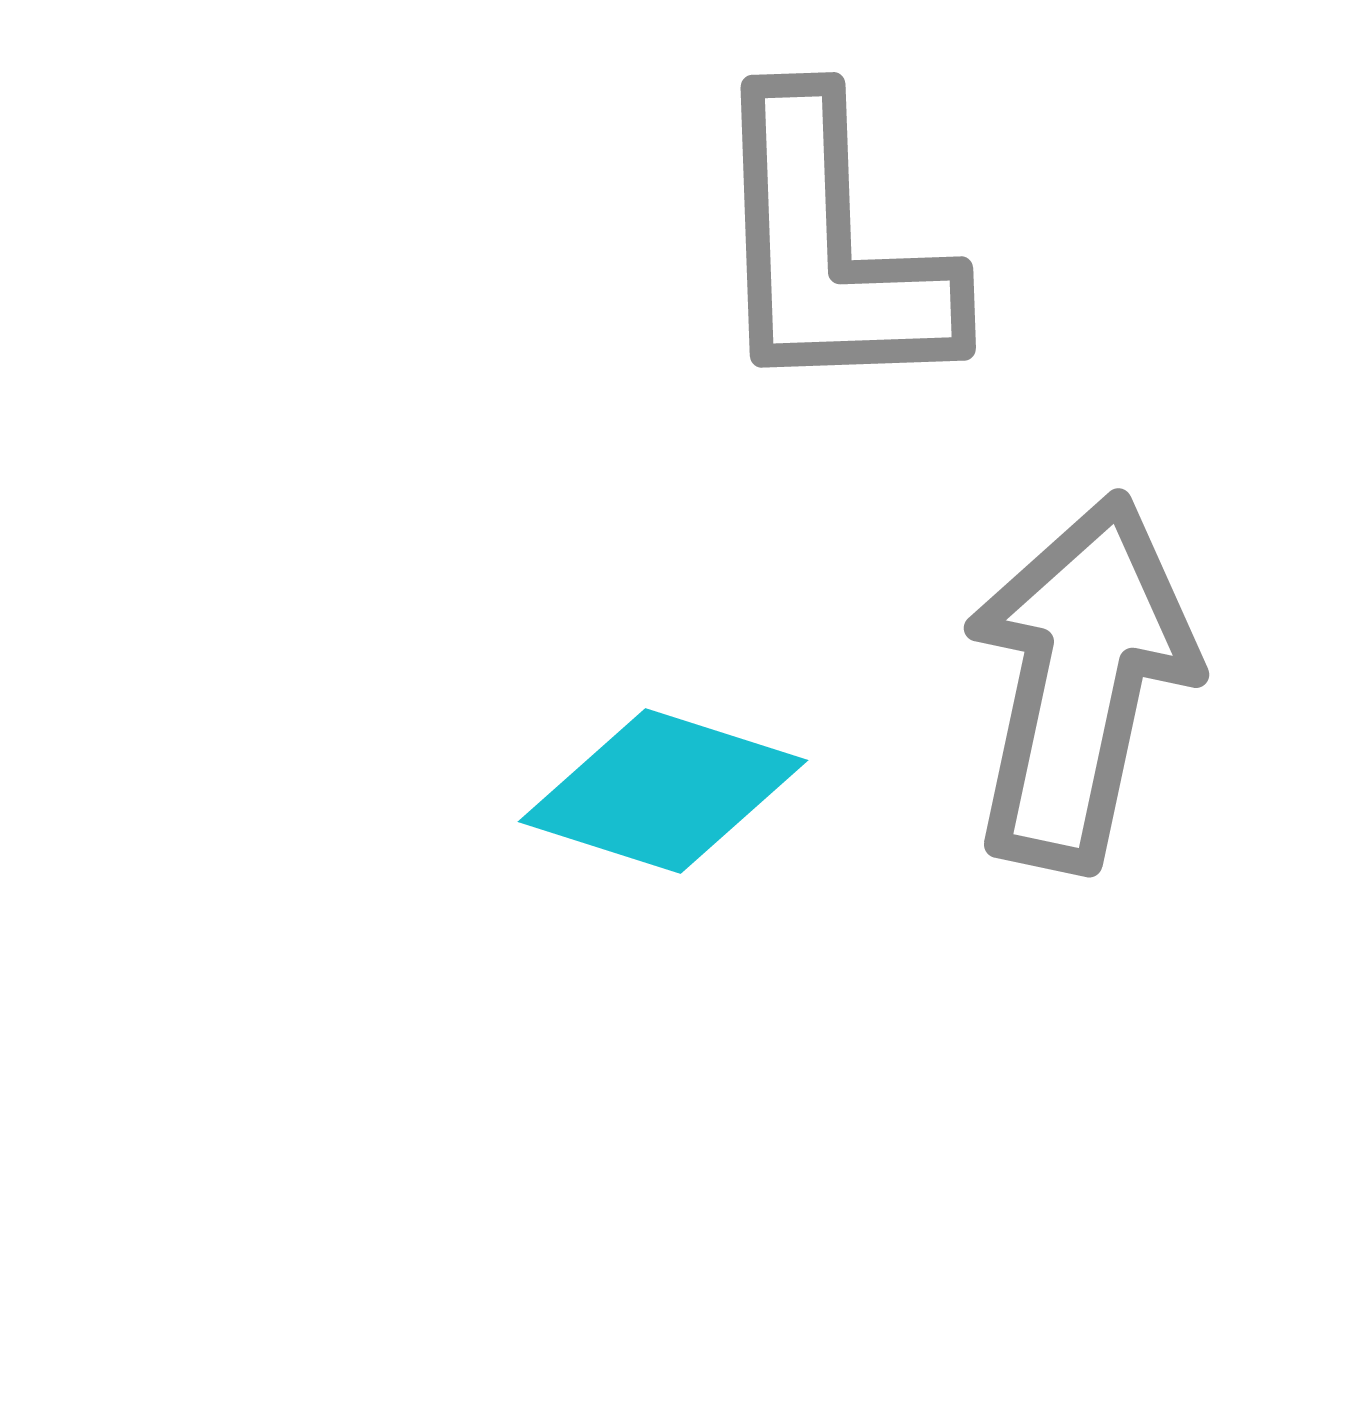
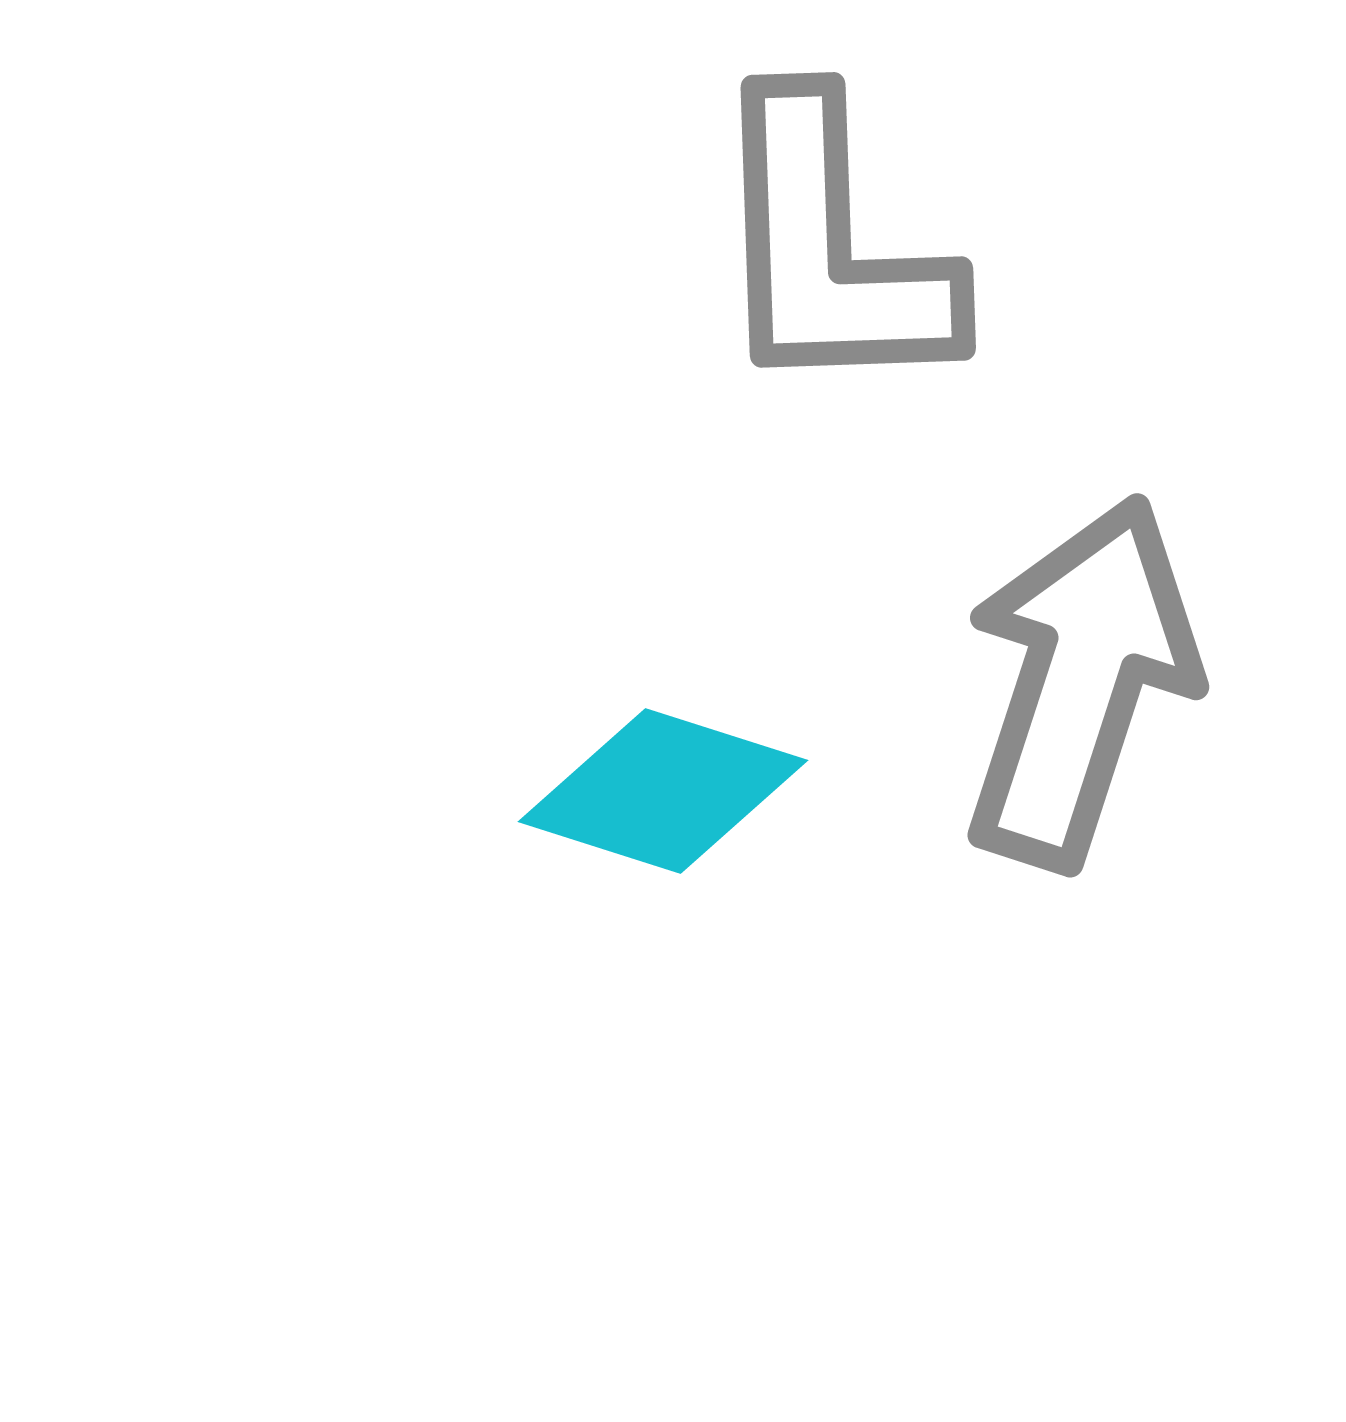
gray arrow: rotated 6 degrees clockwise
